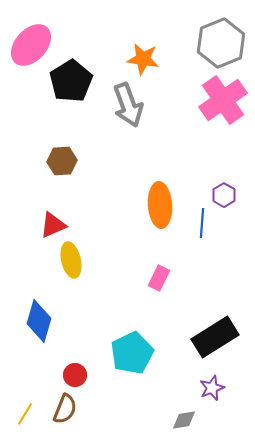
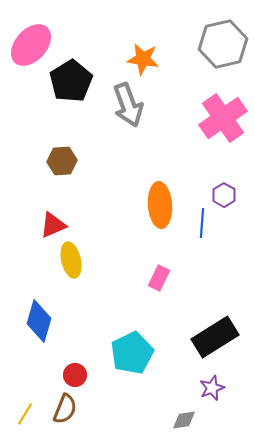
gray hexagon: moved 2 px right, 1 px down; rotated 9 degrees clockwise
pink cross: moved 18 px down
